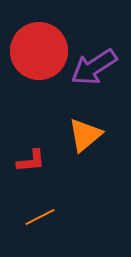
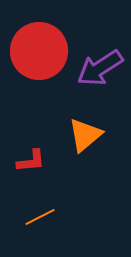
purple arrow: moved 6 px right, 1 px down
